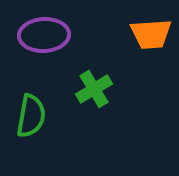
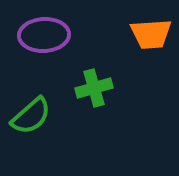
green cross: moved 1 px up; rotated 15 degrees clockwise
green semicircle: rotated 39 degrees clockwise
